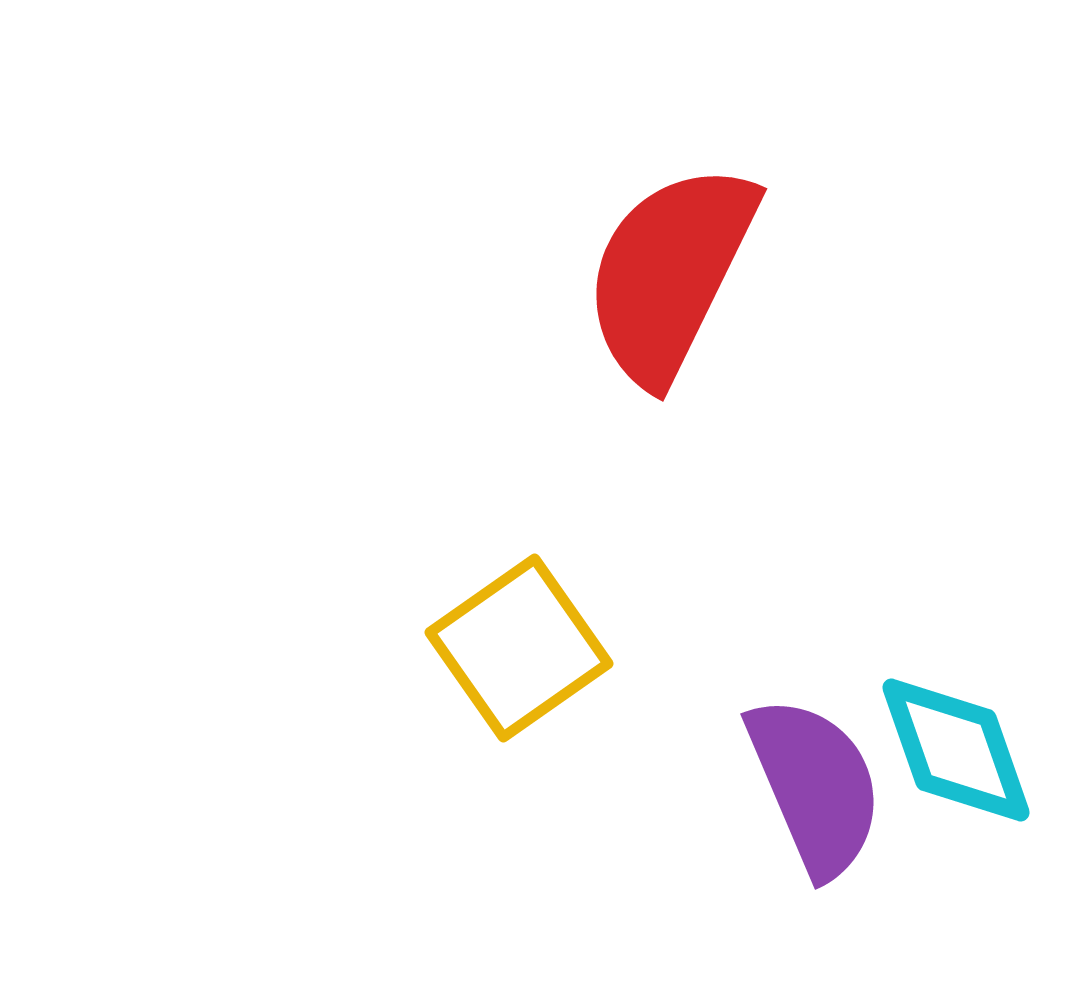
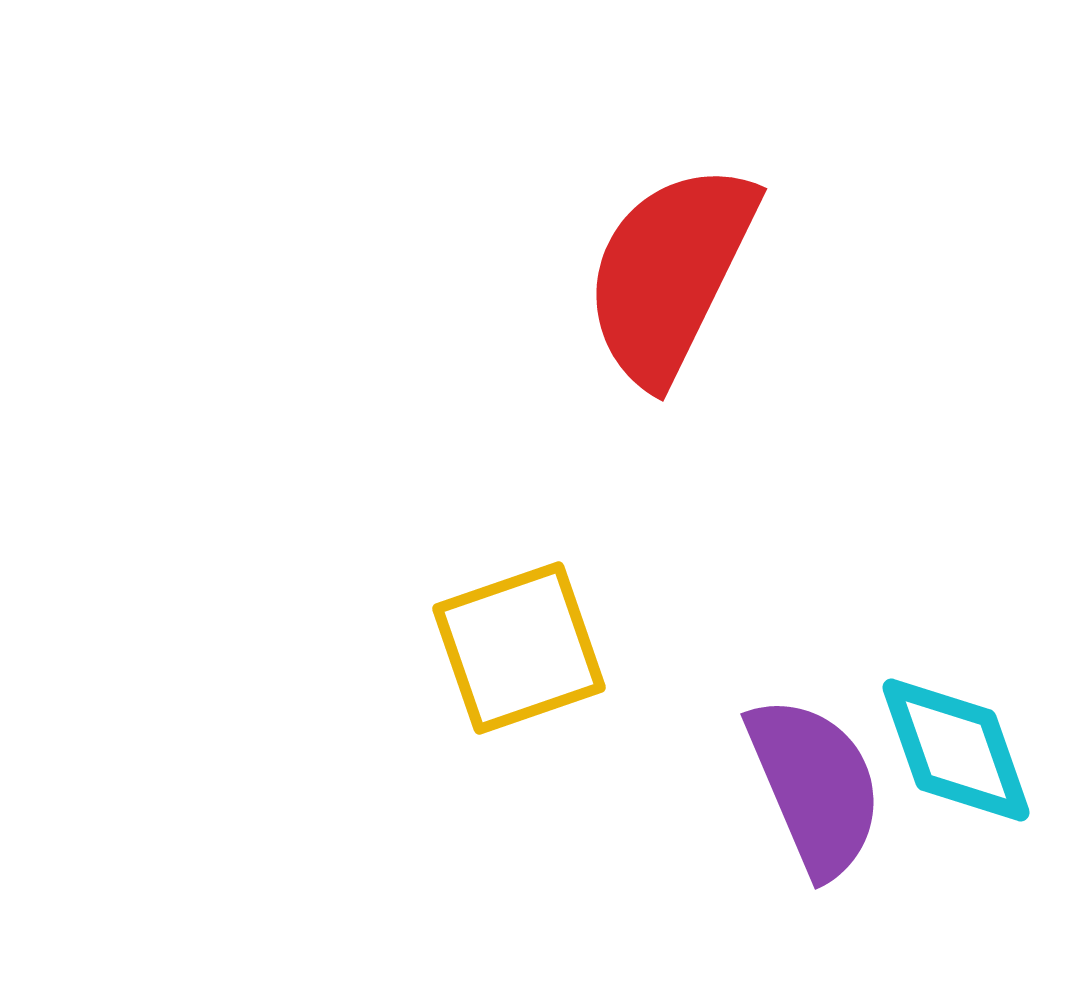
yellow square: rotated 16 degrees clockwise
